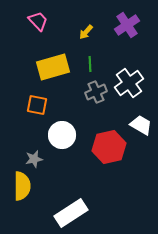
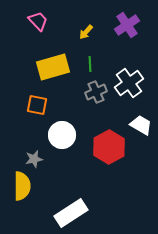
red hexagon: rotated 16 degrees counterclockwise
